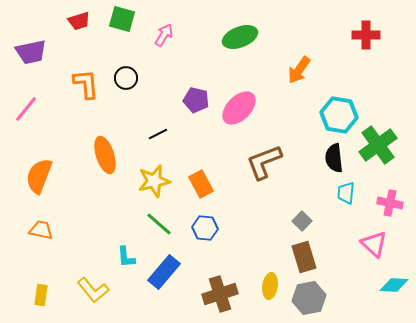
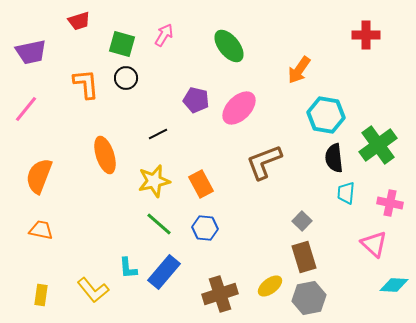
green square: moved 25 px down
green ellipse: moved 11 px left, 9 px down; rotated 72 degrees clockwise
cyan hexagon: moved 13 px left
cyan L-shape: moved 2 px right, 11 px down
yellow ellipse: rotated 45 degrees clockwise
